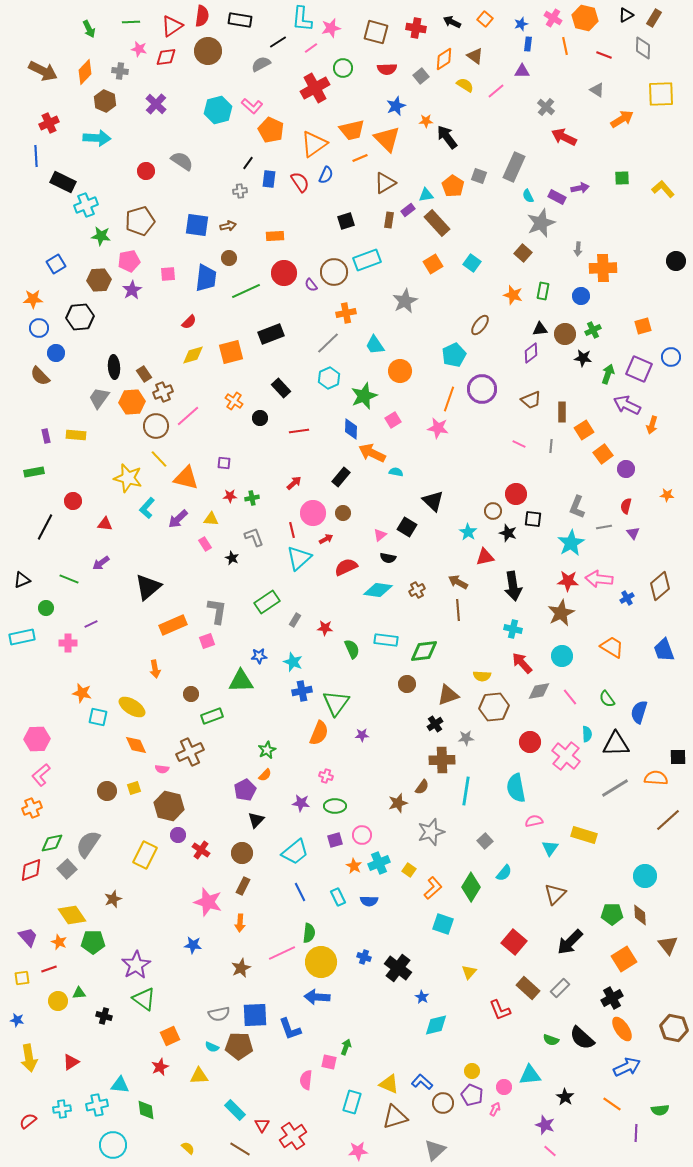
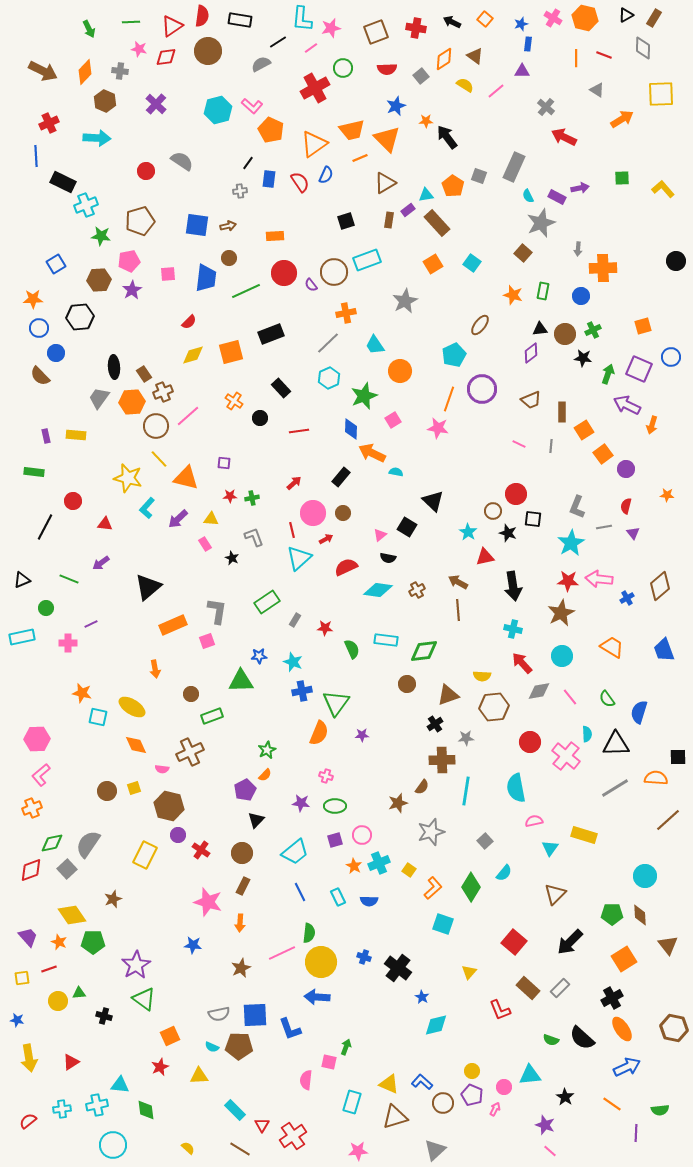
brown square at (376, 32): rotated 35 degrees counterclockwise
orange line at (565, 46): moved 11 px right, 12 px down; rotated 12 degrees clockwise
green rectangle at (34, 472): rotated 18 degrees clockwise
